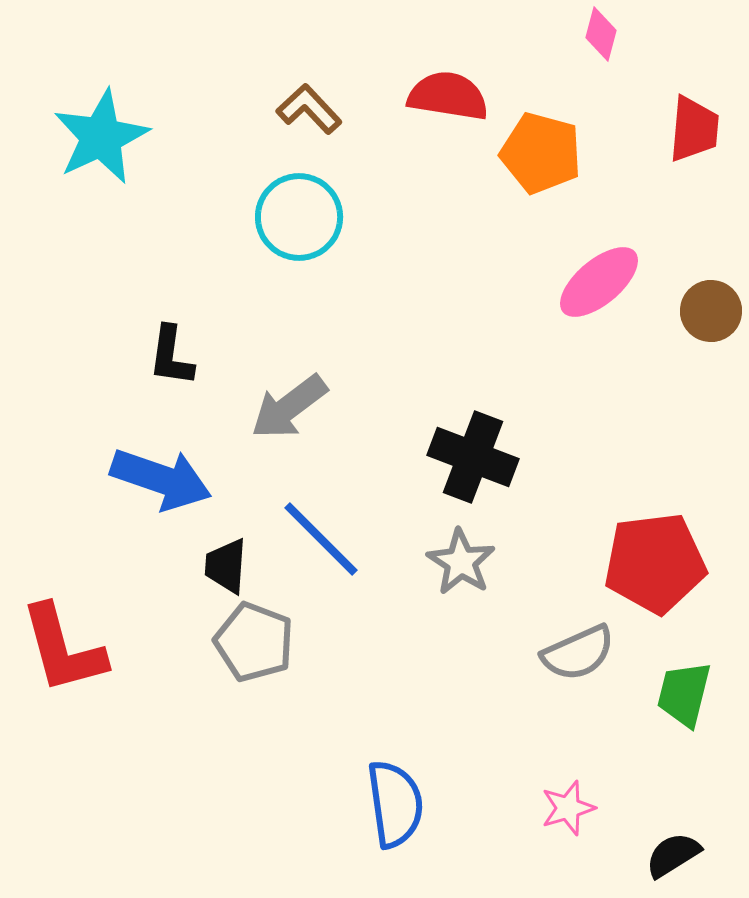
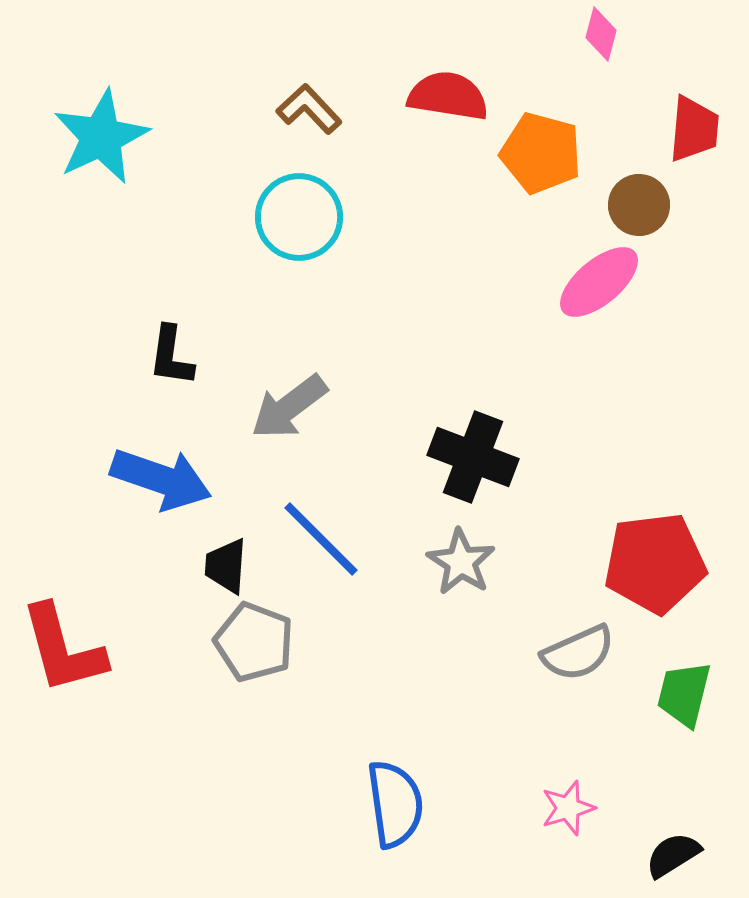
brown circle: moved 72 px left, 106 px up
